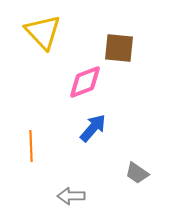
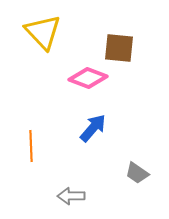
pink diamond: moved 3 px right, 4 px up; rotated 42 degrees clockwise
